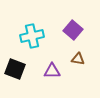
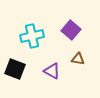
purple square: moved 2 px left
purple triangle: rotated 30 degrees clockwise
